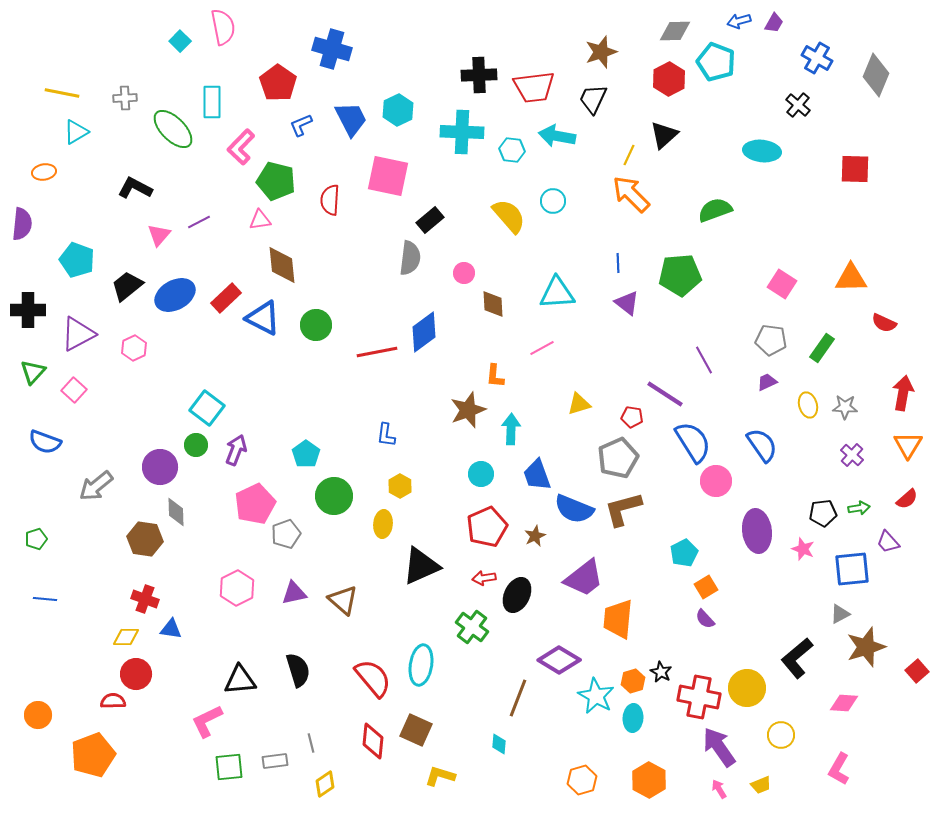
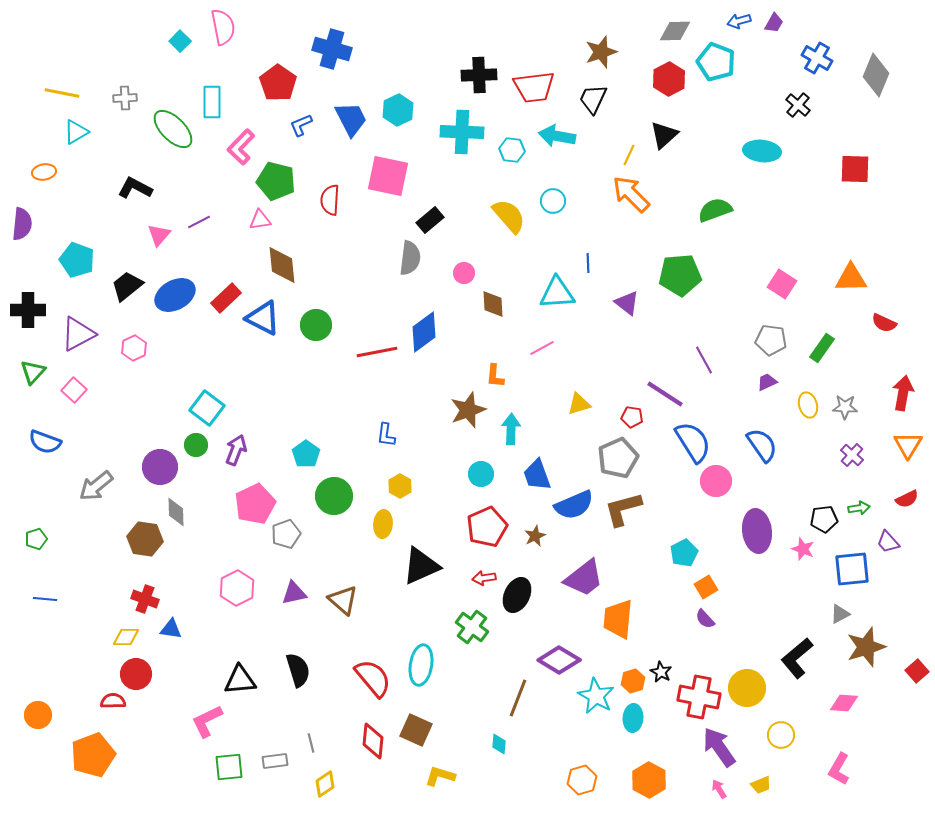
blue line at (618, 263): moved 30 px left
red semicircle at (907, 499): rotated 15 degrees clockwise
blue semicircle at (574, 509): moved 4 px up; rotated 45 degrees counterclockwise
black pentagon at (823, 513): moved 1 px right, 6 px down
